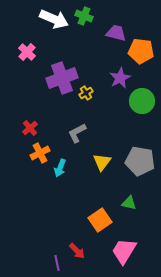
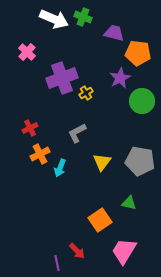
green cross: moved 1 px left, 1 px down
purple trapezoid: moved 2 px left
orange pentagon: moved 3 px left, 2 px down
red cross: rotated 14 degrees clockwise
orange cross: moved 1 px down
